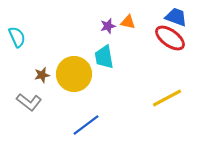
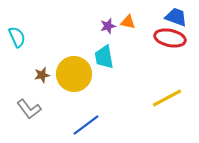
red ellipse: rotated 24 degrees counterclockwise
gray L-shape: moved 7 px down; rotated 15 degrees clockwise
